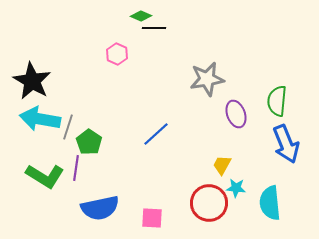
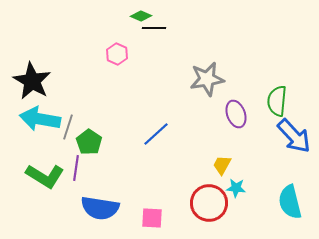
blue arrow: moved 8 px right, 8 px up; rotated 21 degrees counterclockwise
cyan semicircle: moved 20 px right, 1 px up; rotated 8 degrees counterclockwise
blue semicircle: rotated 21 degrees clockwise
